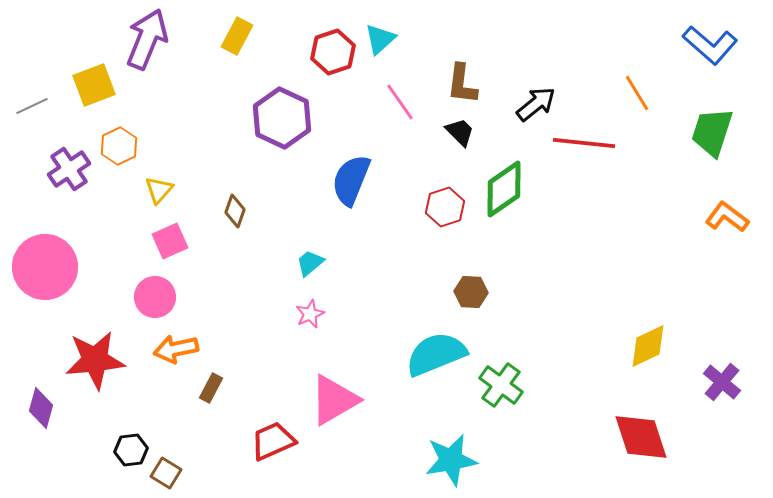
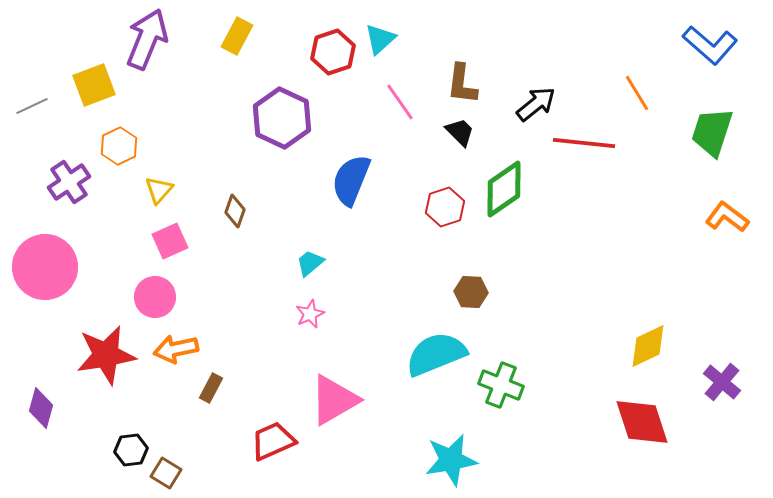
purple cross at (69, 169): moved 13 px down
red star at (95, 360): moved 11 px right, 5 px up; rotated 4 degrees counterclockwise
green cross at (501, 385): rotated 15 degrees counterclockwise
red diamond at (641, 437): moved 1 px right, 15 px up
